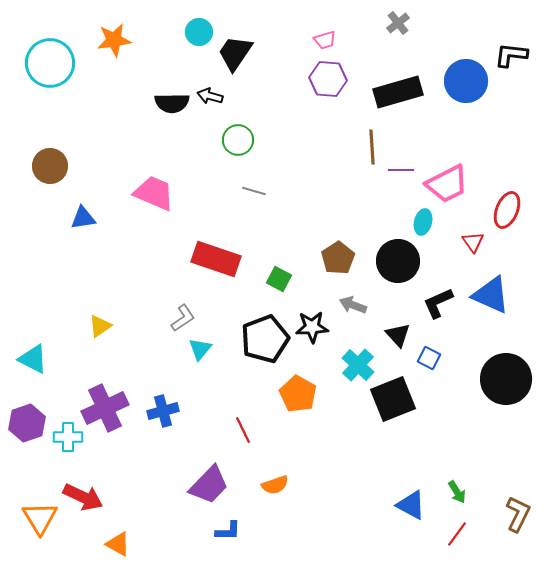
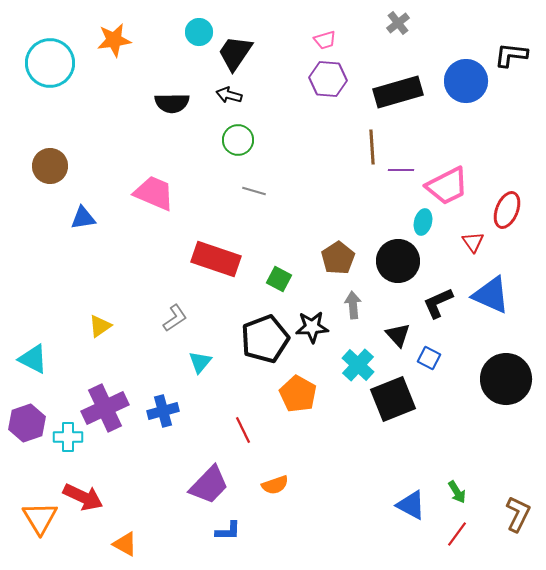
black arrow at (210, 96): moved 19 px right, 1 px up
pink trapezoid at (447, 184): moved 2 px down
gray arrow at (353, 305): rotated 64 degrees clockwise
gray L-shape at (183, 318): moved 8 px left
cyan triangle at (200, 349): moved 13 px down
orange triangle at (118, 544): moved 7 px right
